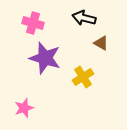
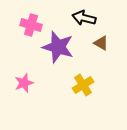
pink cross: moved 2 px left, 2 px down
purple star: moved 13 px right, 11 px up
yellow cross: moved 8 px down
pink star: moved 25 px up
